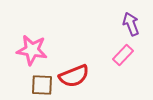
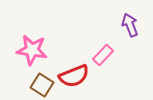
purple arrow: moved 1 px left, 1 px down
pink rectangle: moved 20 px left
brown square: rotated 30 degrees clockwise
